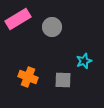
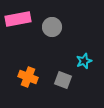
pink rectangle: rotated 20 degrees clockwise
gray square: rotated 18 degrees clockwise
